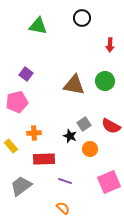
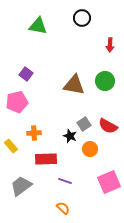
red semicircle: moved 3 px left
red rectangle: moved 2 px right
